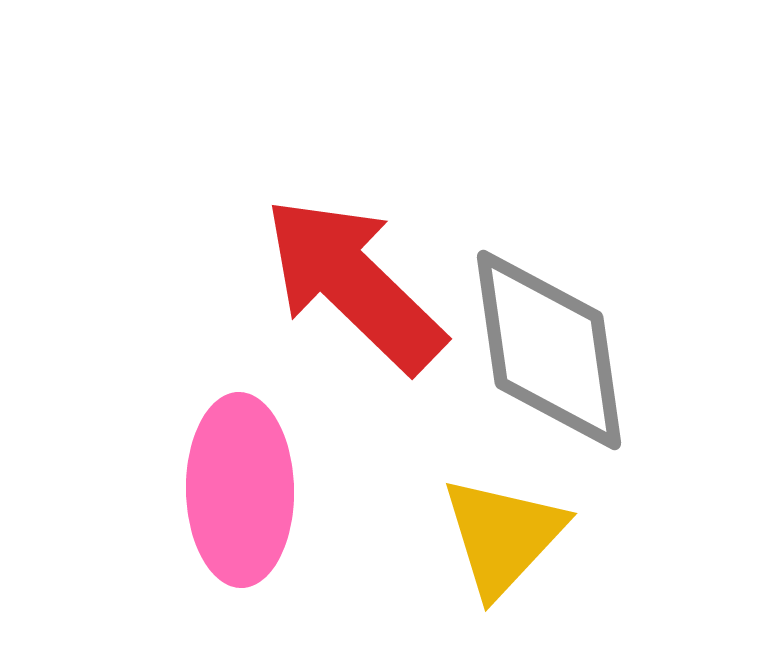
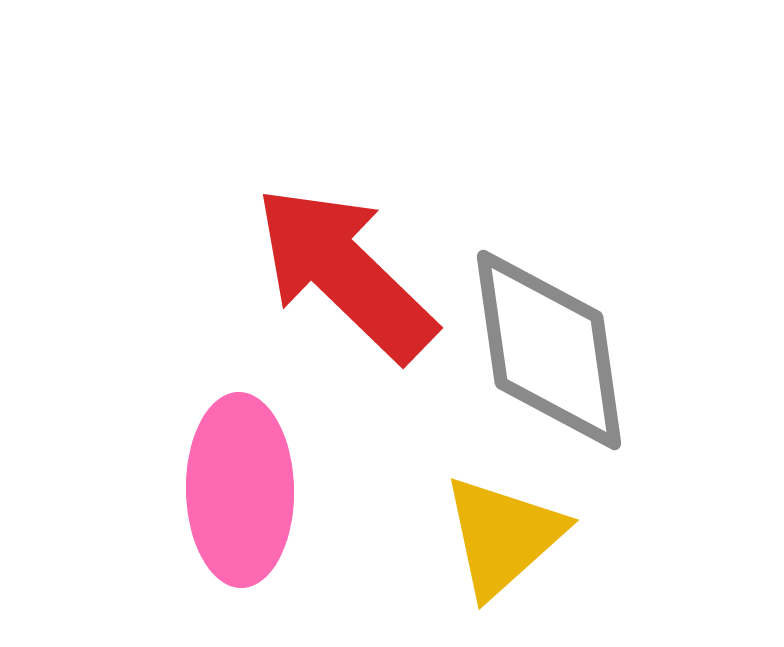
red arrow: moved 9 px left, 11 px up
yellow triangle: rotated 5 degrees clockwise
